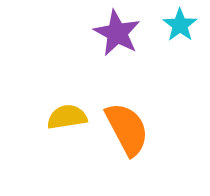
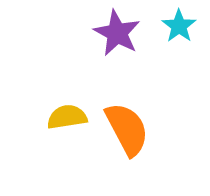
cyan star: moved 1 px left, 1 px down
